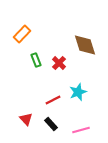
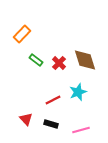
brown diamond: moved 15 px down
green rectangle: rotated 32 degrees counterclockwise
black rectangle: rotated 32 degrees counterclockwise
